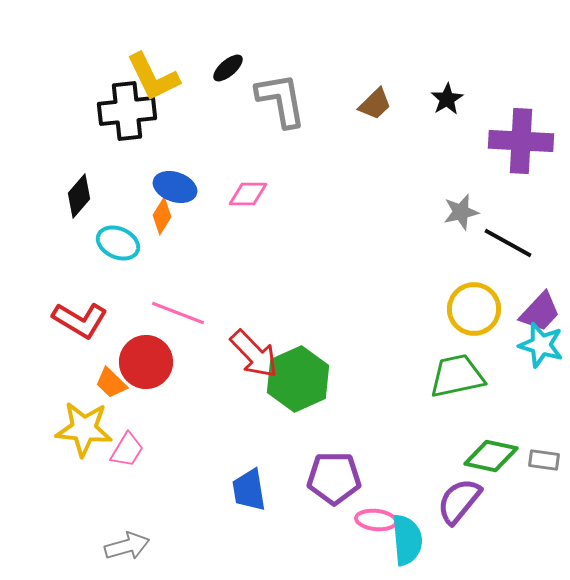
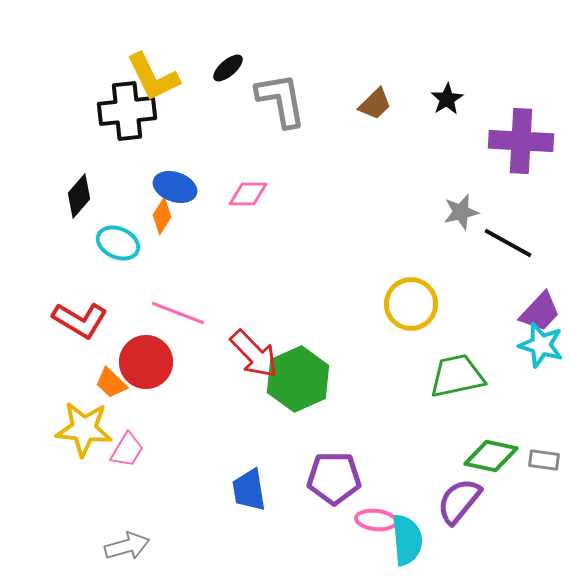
yellow circle: moved 63 px left, 5 px up
